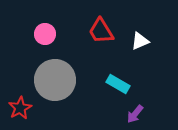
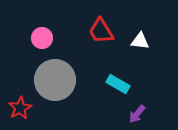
pink circle: moved 3 px left, 4 px down
white triangle: rotated 30 degrees clockwise
purple arrow: moved 2 px right
